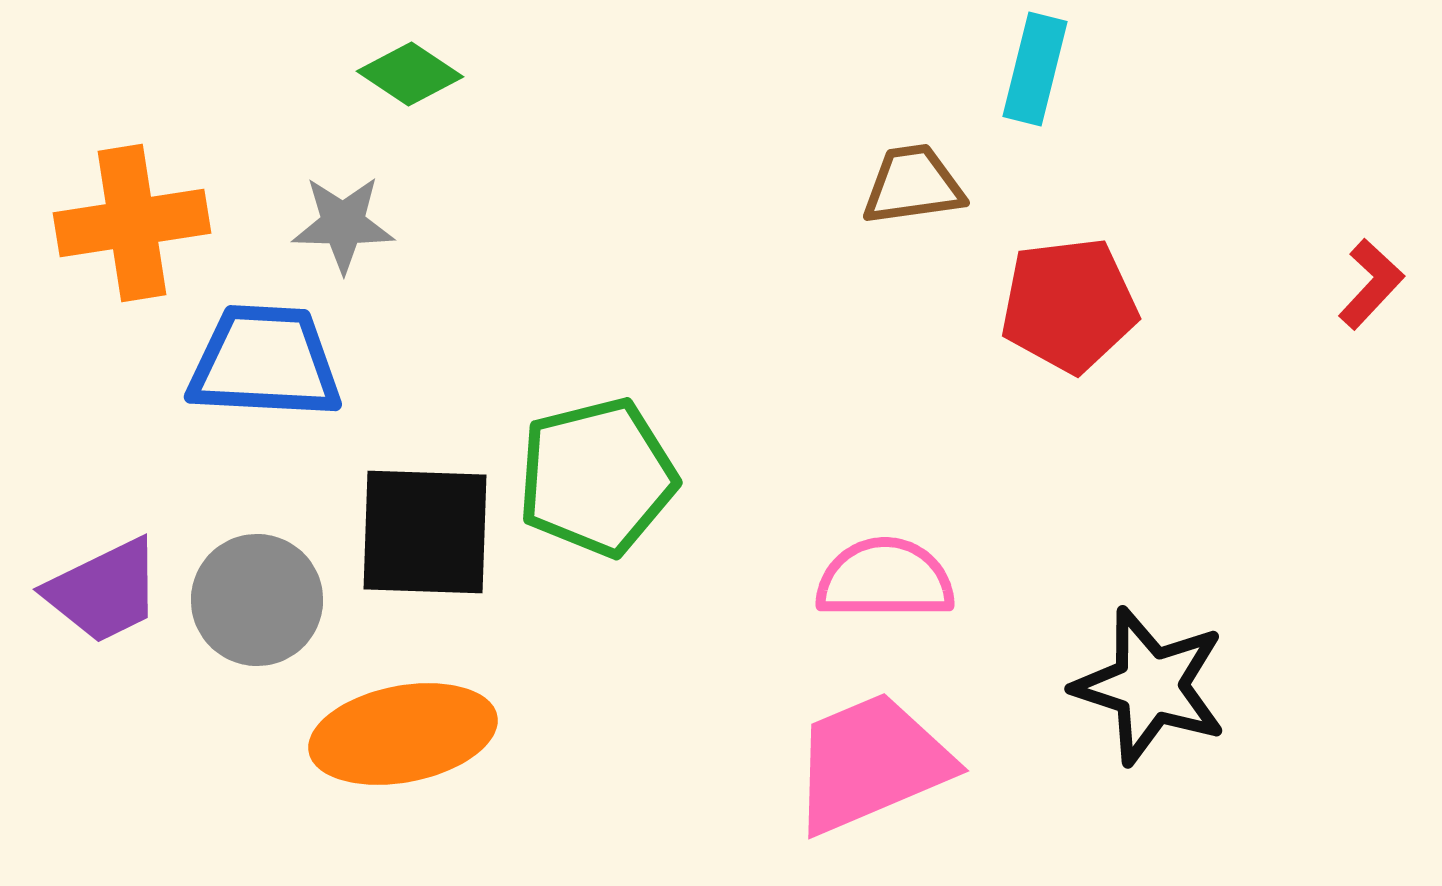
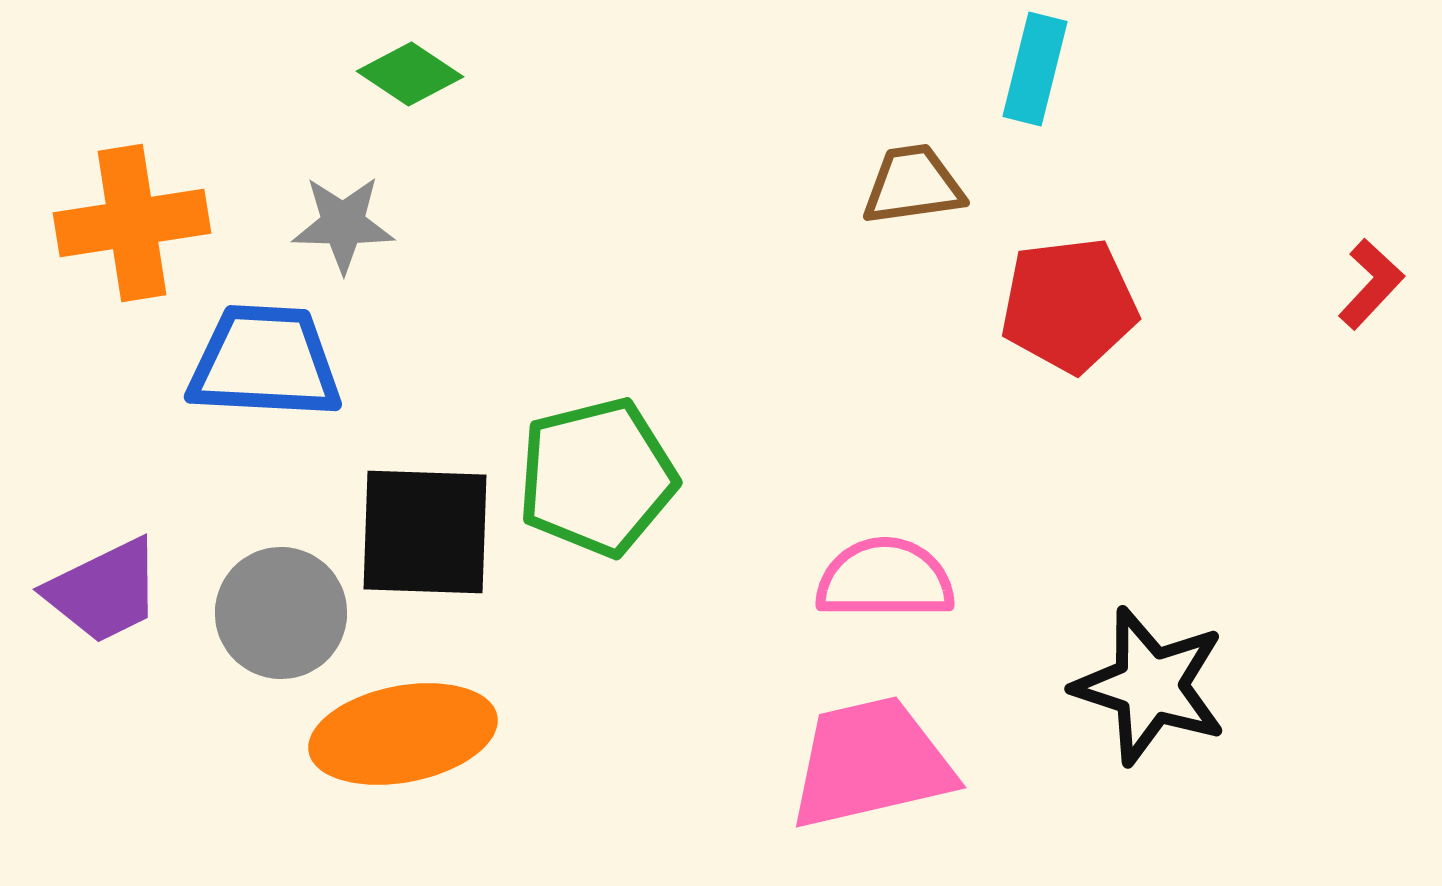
gray circle: moved 24 px right, 13 px down
pink trapezoid: rotated 10 degrees clockwise
